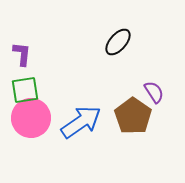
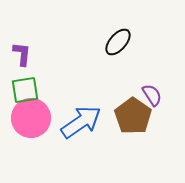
purple semicircle: moved 2 px left, 3 px down
